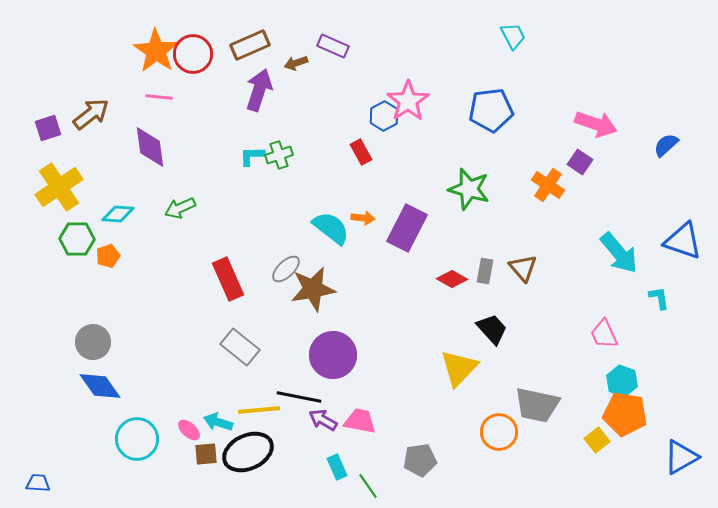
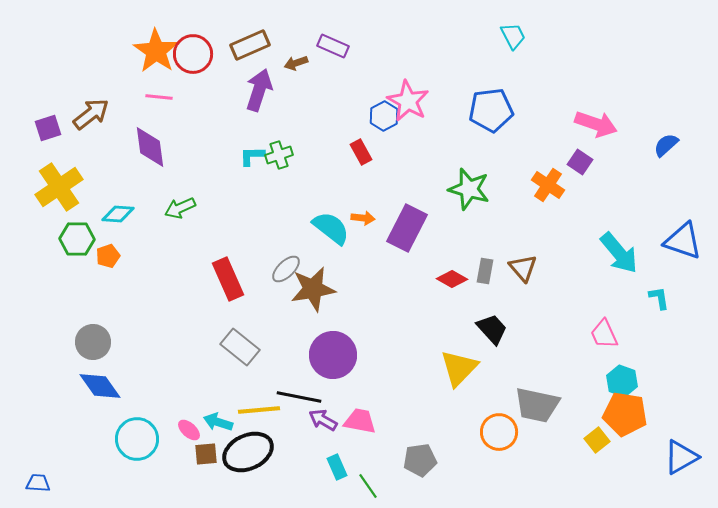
pink star at (408, 101): rotated 9 degrees counterclockwise
